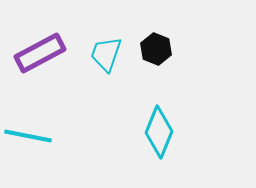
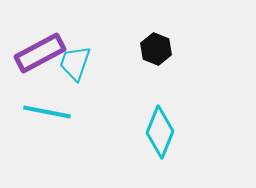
cyan trapezoid: moved 31 px left, 9 px down
cyan diamond: moved 1 px right
cyan line: moved 19 px right, 24 px up
